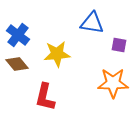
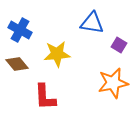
blue cross: moved 2 px right, 5 px up; rotated 10 degrees counterclockwise
purple square: rotated 21 degrees clockwise
orange star: rotated 12 degrees counterclockwise
red L-shape: rotated 16 degrees counterclockwise
